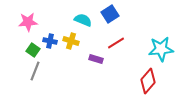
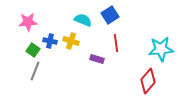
blue square: moved 1 px down
red line: rotated 66 degrees counterclockwise
purple rectangle: moved 1 px right
